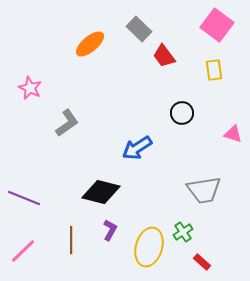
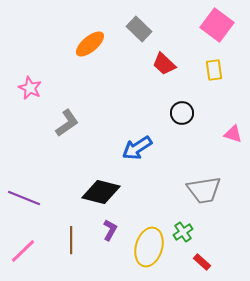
red trapezoid: moved 8 px down; rotated 10 degrees counterclockwise
